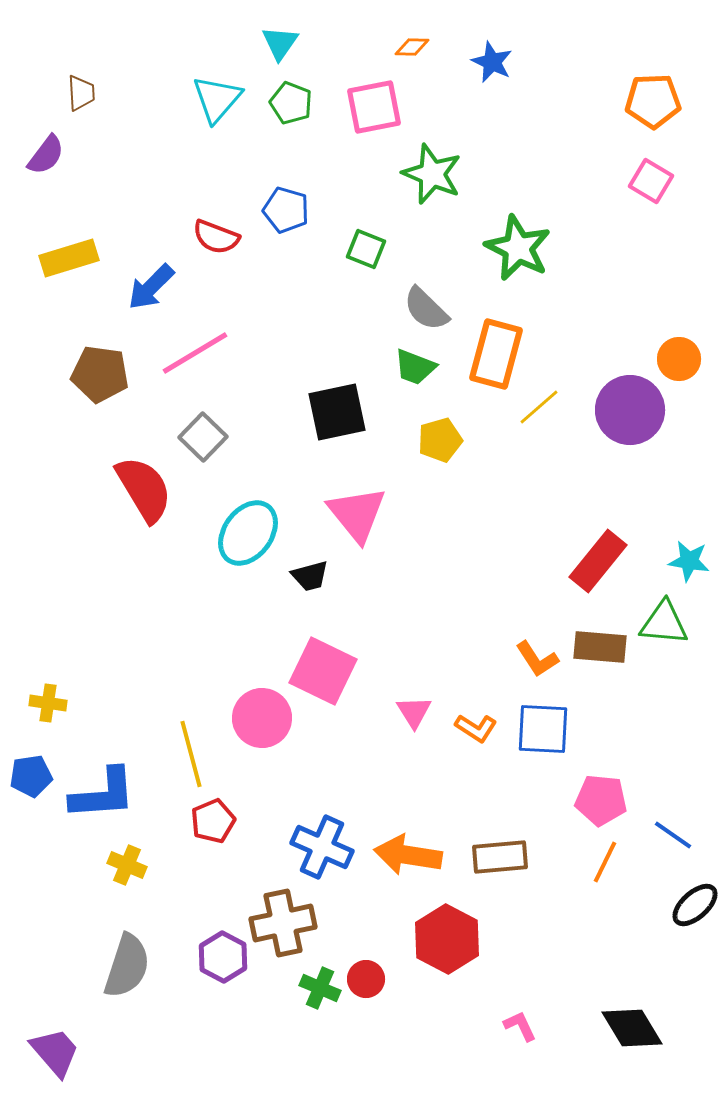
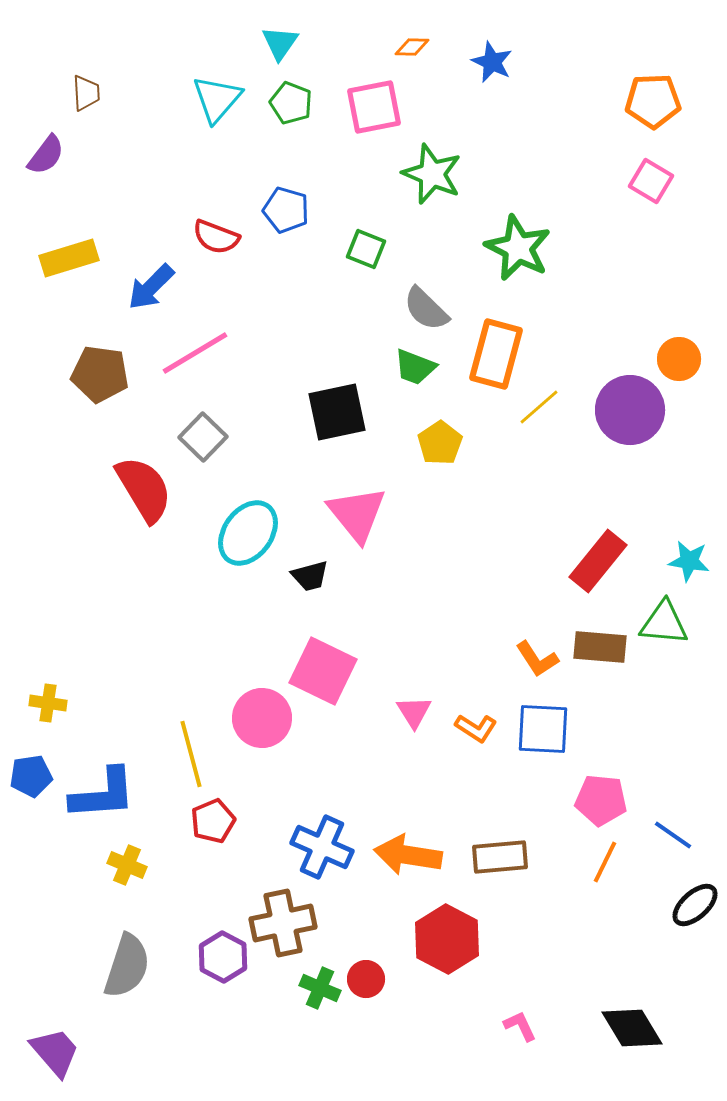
brown trapezoid at (81, 93): moved 5 px right
yellow pentagon at (440, 440): moved 3 px down; rotated 18 degrees counterclockwise
